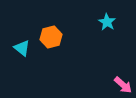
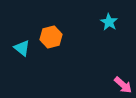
cyan star: moved 2 px right
